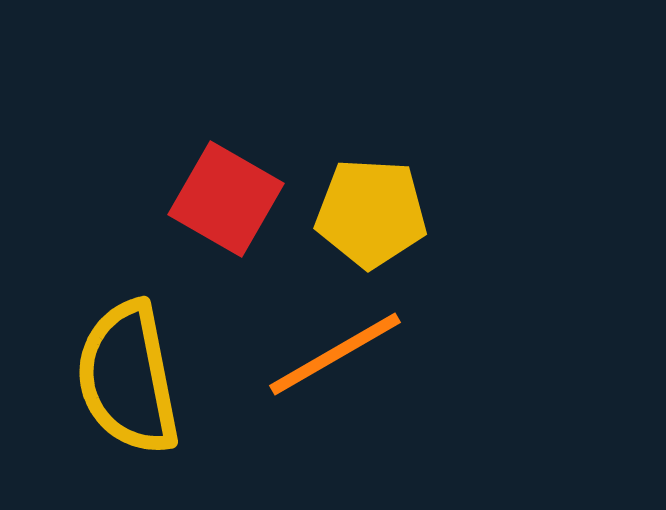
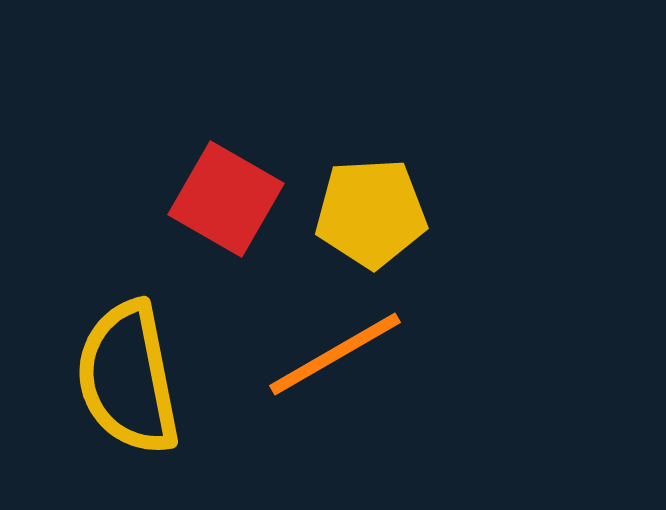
yellow pentagon: rotated 6 degrees counterclockwise
